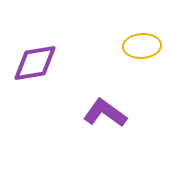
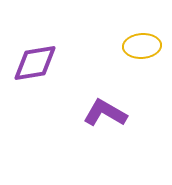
purple L-shape: rotated 6 degrees counterclockwise
